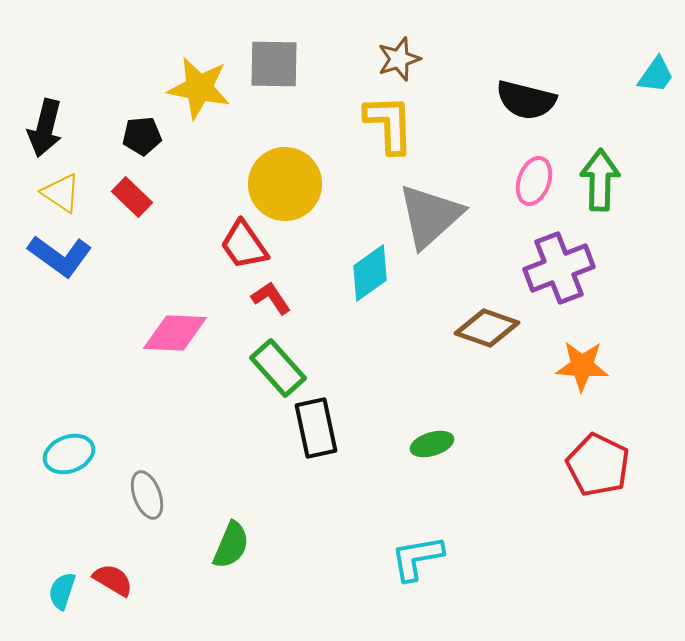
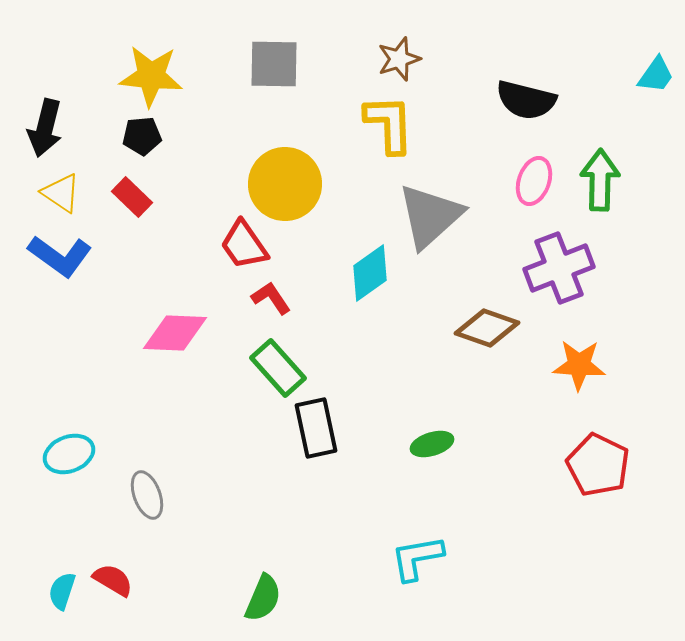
yellow star: moved 48 px left, 12 px up; rotated 6 degrees counterclockwise
orange star: moved 3 px left, 1 px up
green semicircle: moved 32 px right, 53 px down
